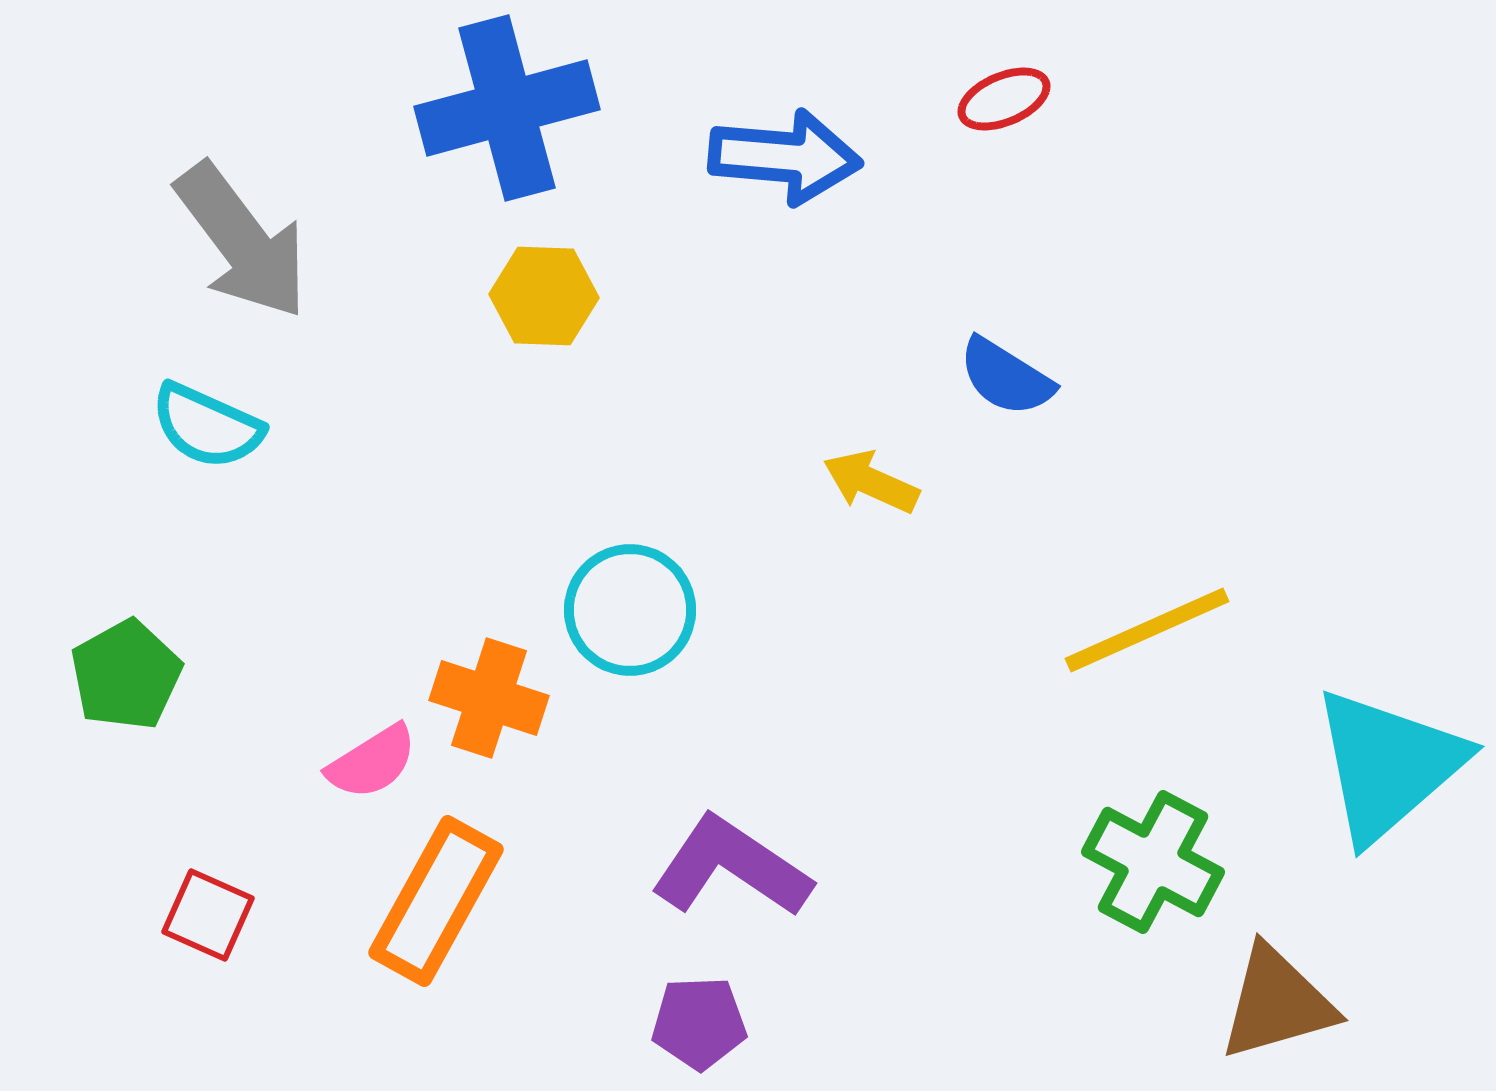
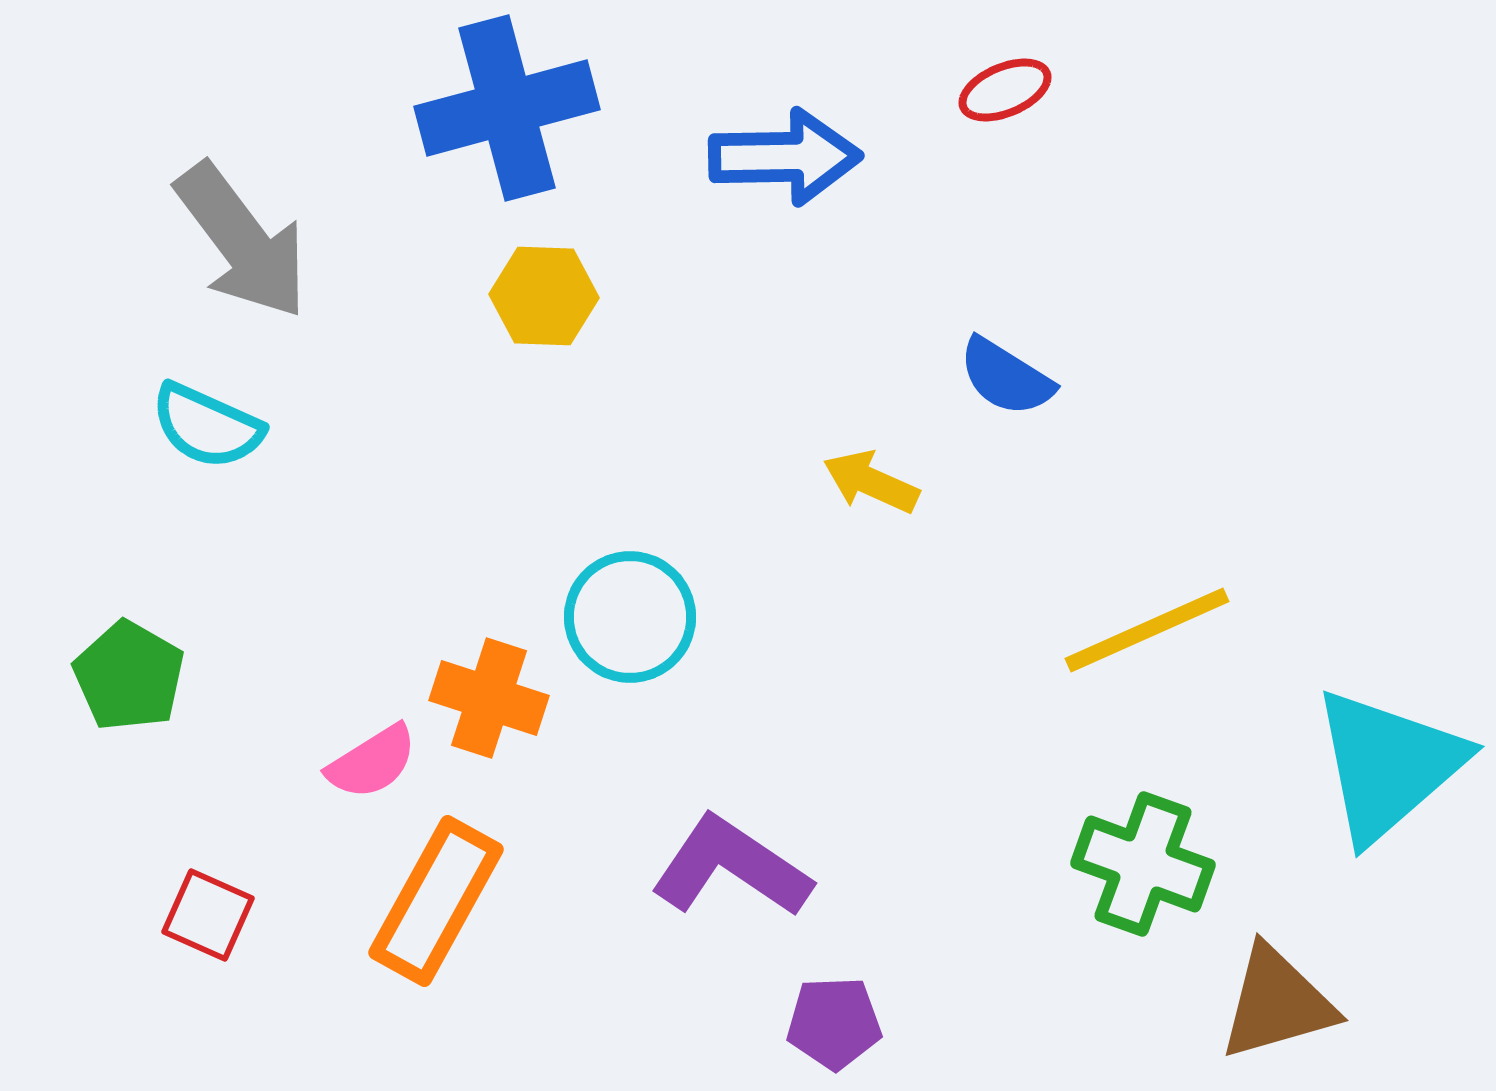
red ellipse: moved 1 px right, 9 px up
blue arrow: rotated 6 degrees counterclockwise
cyan circle: moved 7 px down
green pentagon: moved 3 px right, 1 px down; rotated 13 degrees counterclockwise
green cross: moved 10 px left, 2 px down; rotated 8 degrees counterclockwise
purple pentagon: moved 135 px right
